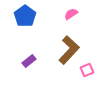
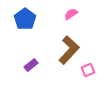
blue pentagon: moved 3 px down
purple rectangle: moved 2 px right, 4 px down
pink square: moved 1 px right
